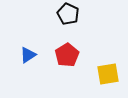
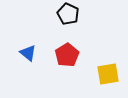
blue triangle: moved 2 px up; rotated 48 degrees counterclockwise
